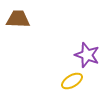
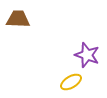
yellow ellipse: moved 1 px left, 1 px down
